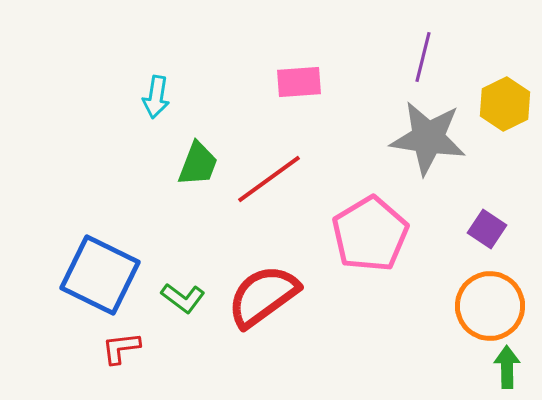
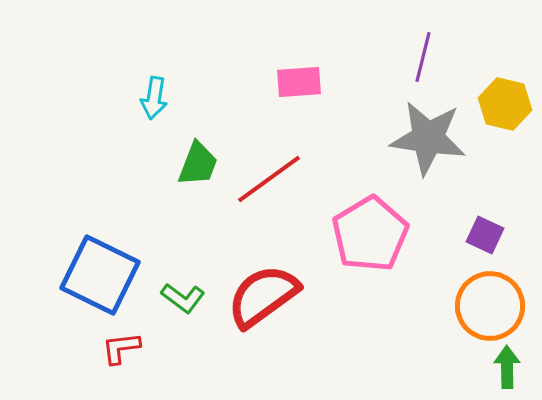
cyan arrow: moved 2 px left, 1 px down
yellow hexagon: rotated 21 degrees counterclockwise
purple square: moved 2 px left, 6 px down; rotated 9 degrees counterclockwise
